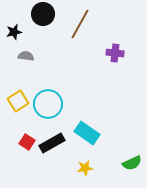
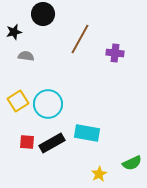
brown line: moved 15 px down
cyan rectangle: rotated 25 degrees counterclockwise
red square: rotated 28 degrees counterclockwise
yellow star: moved 14 px right, 6 px down; rotated 21 degrees counterclockwise
